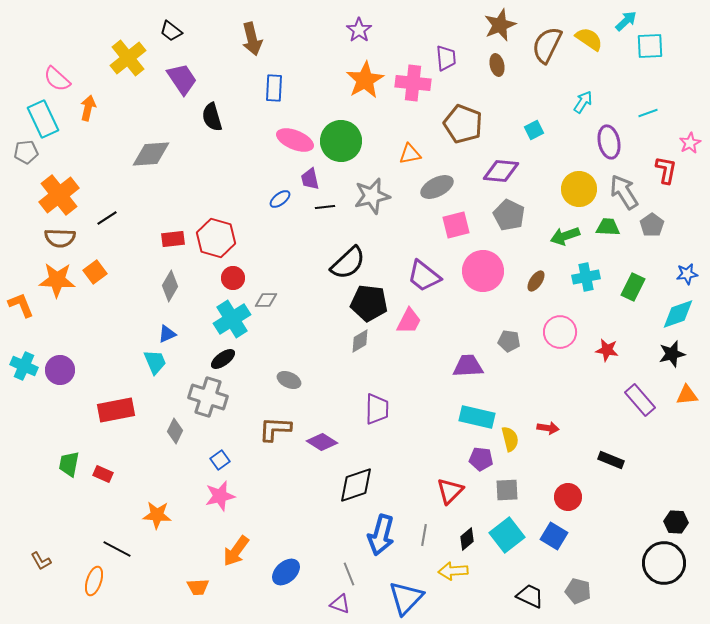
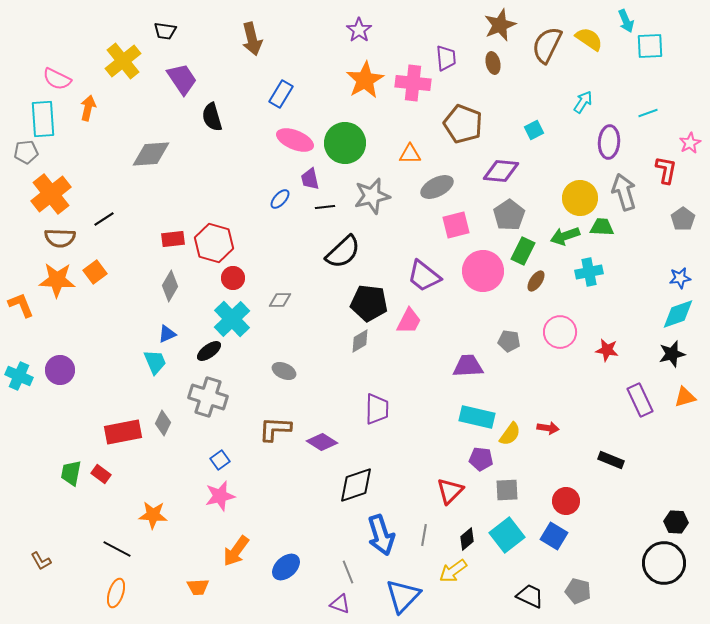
cyan arrow at (626, 21): rotated 110 degrees clockwise
black trapezoid at (171, 31): moved 6 px left; rotated 30 degrees counterclockwise
yellow cross at (128, 58): moved 5 px left, 3 px down
brown ellipse at (497, 65): moved 4 px left, 2 px up
pink semicircle at (57, 79): rotated 16 degrees counterclockwise
blue rectangle at (274, 88): moved 7 px right, 6 px down; rotated 28 degrees clockwise
cyan rectangle at (43, 119): rotated 21 degrees clockwise
green circle at (341, 141): moved 4 px right, 2 px down
purple ellipse at (609, 142): rotated 16 degrees clockwise
orange triangle at (410, 154): rotated 10 degrees clockwise
yellow circle at (579, 189): moved 1 px right, 9 px down
gray arrow at (624, 192): rotated 15 degrees clockwise
orange cross at (59, 195): moved 8 px left, 1 px up
blue ellipse at (280, 199): rotated 10 degrees counterclockwise
gray pentagon at (509, 215): rotated 12 degrees clockwise
black line at (107, 218): moved 3 px left, 1 px down
gray pentagon at (652, 225): moved 31 px right, 6 px up
green trapezoid at (608, 227): moved 6 px left
red hexagon at (216, 238): moved 2 px left, 5 px down
black semicircle at (348, 263): moved 5 px left, 11 px up
blue star at (687, 274): moved 7 px left, 4 px down
cyan cross at (586, 277): moved 3 px right, 5 px up
green rectangle at (633, 287): moved 110 px left, 36 px up
gray diamond at (266, 300): moved 14 px right
cyan cross at (232, 319): rotated 12 degrees counterclockwise
black ellipse at (223, 359): moved 14 px left, 8 px up
cyan cross at (24, 366): moved 5 px left, 10 px down
gray ellipse at (289, 380): moved 5 px left, 9 px up
orange triangle at (687, 395): moved 2 px left, 2 px down; rotated 10 degrees counterclockwise
purple rectangle at (640, 400): rotated 16 degrees clockwise
red rectangle at (116, 410): moved 7 px right, 22 px down
gray diamond at (175, 431): moved 12 px left, 8 px up
yellow semicircle at (510, 439): moved 5 px up; rotated 50 degrees clockwise
green trapezoid at (69, 464): moved 2 px right, 9 px down
red rectangle at (103, 474): moved 2 px left; rotated 12 degrees clockwise
red circle at (568, 497): moved 2 px left, 4 px down
orange star at (157, 515): moved 4 px left
blue arrow at (381, 535): rotated 33 degrees counterclockwise
yellow arrow at (453, 571): rotated 32 degrees counterclockwise
blue ellipse at (286, 572): moved 5 px up
gray line at (349, 574): moved 1 px left, 2 px up
orange ellipse at (94, 581): moved 22 px right, 12 px down
blue triangle at (406, 598): moved 3 px left, 2 px up
